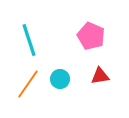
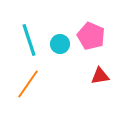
cyan circle: moved 35 px up
